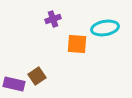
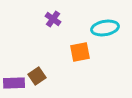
purple cross: rotated 35 degrees counterclockwise
orange square: moved 3 px right, 8 px down; rotated 15 degrees counterclockwise
purple rectangle: moved 1 px up; rotated 15 degrees counterclockwise
